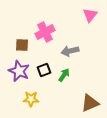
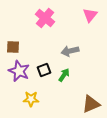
pink cross: moved 14 px up; rotated 24 degrees counterclockwise
brown square: moved 9 px left, 2 px down
brown triangle: moved 1 px right, 1 px down
